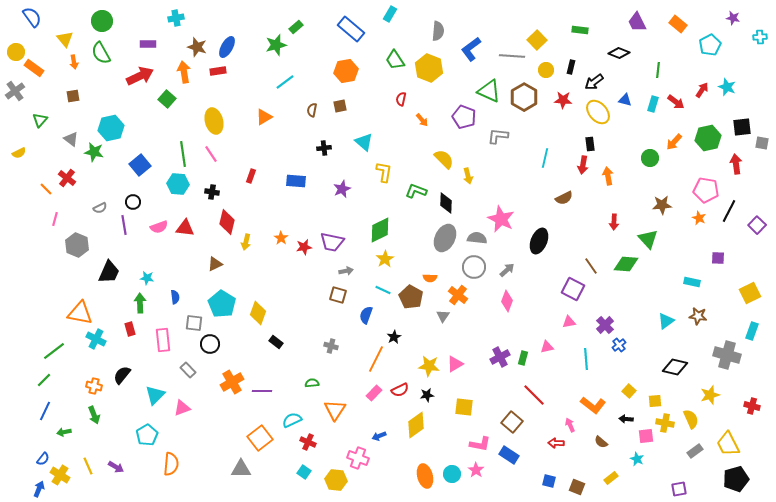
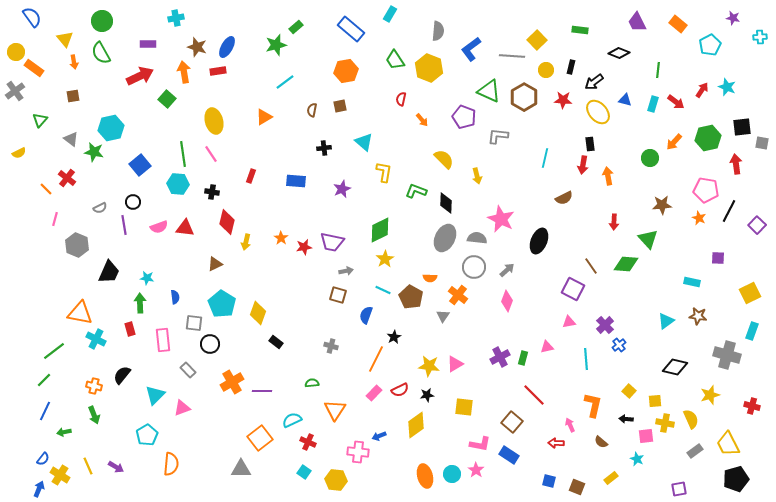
yellow arrow at (468, 176): moved 9 px right
orange L-shape at (593, 405): rotated 115 degrees counterclockwise
pink cross at (358, 458): moved 6 px up; rotated 15 degrees counterclockwise
